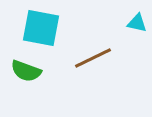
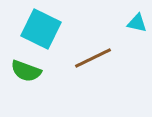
cyan square: moved 1 px down; rotated 15 degrees clockwise
